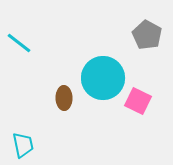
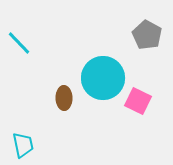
cyan line: rotated 8 degrees clockwise
